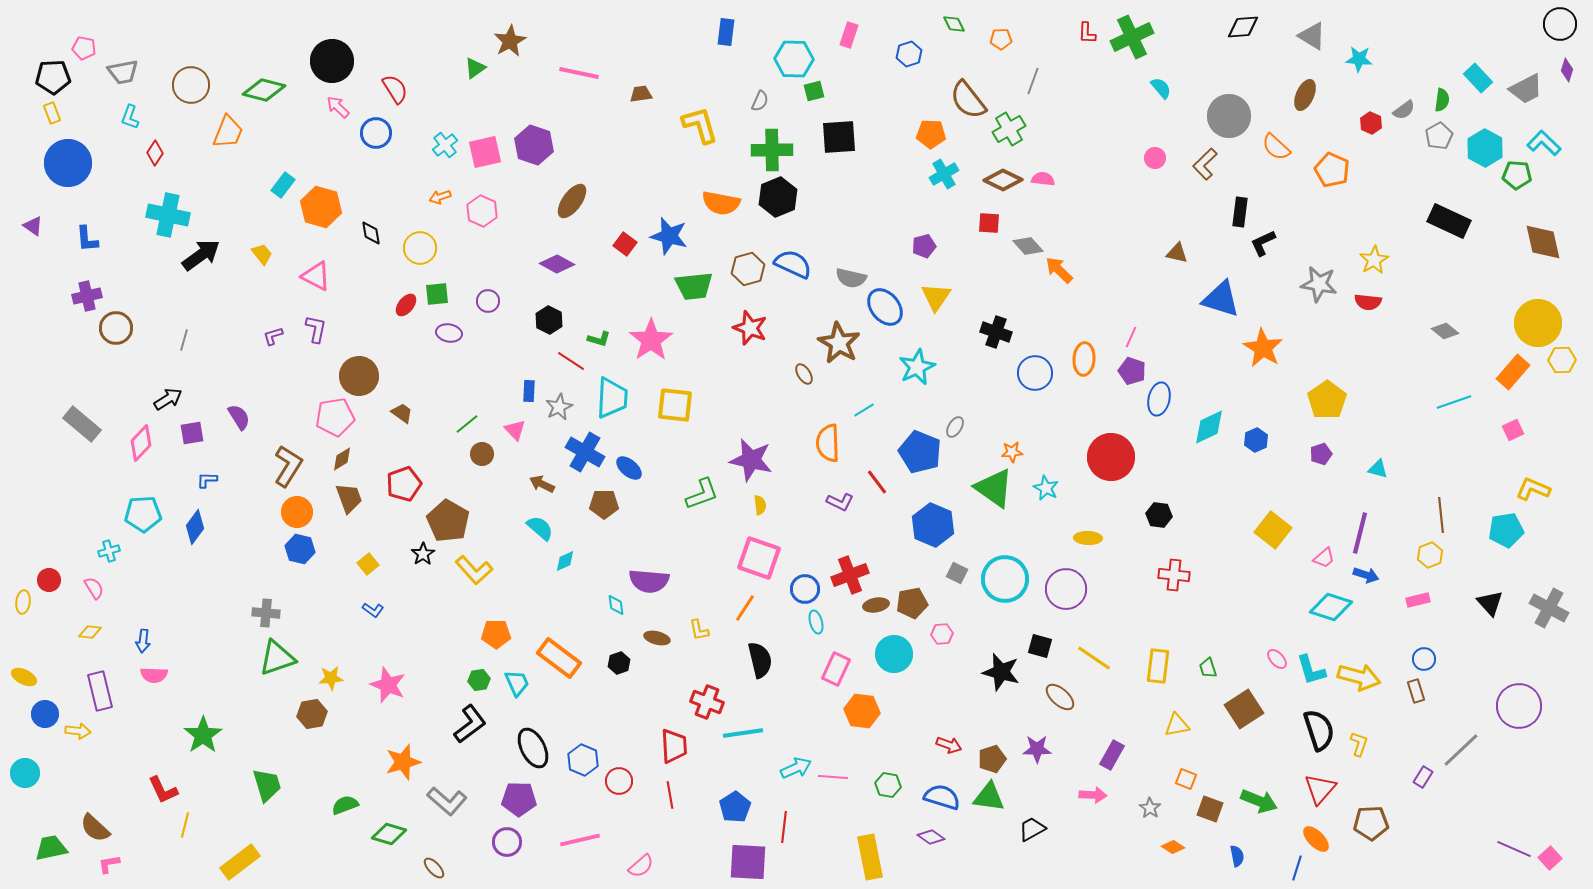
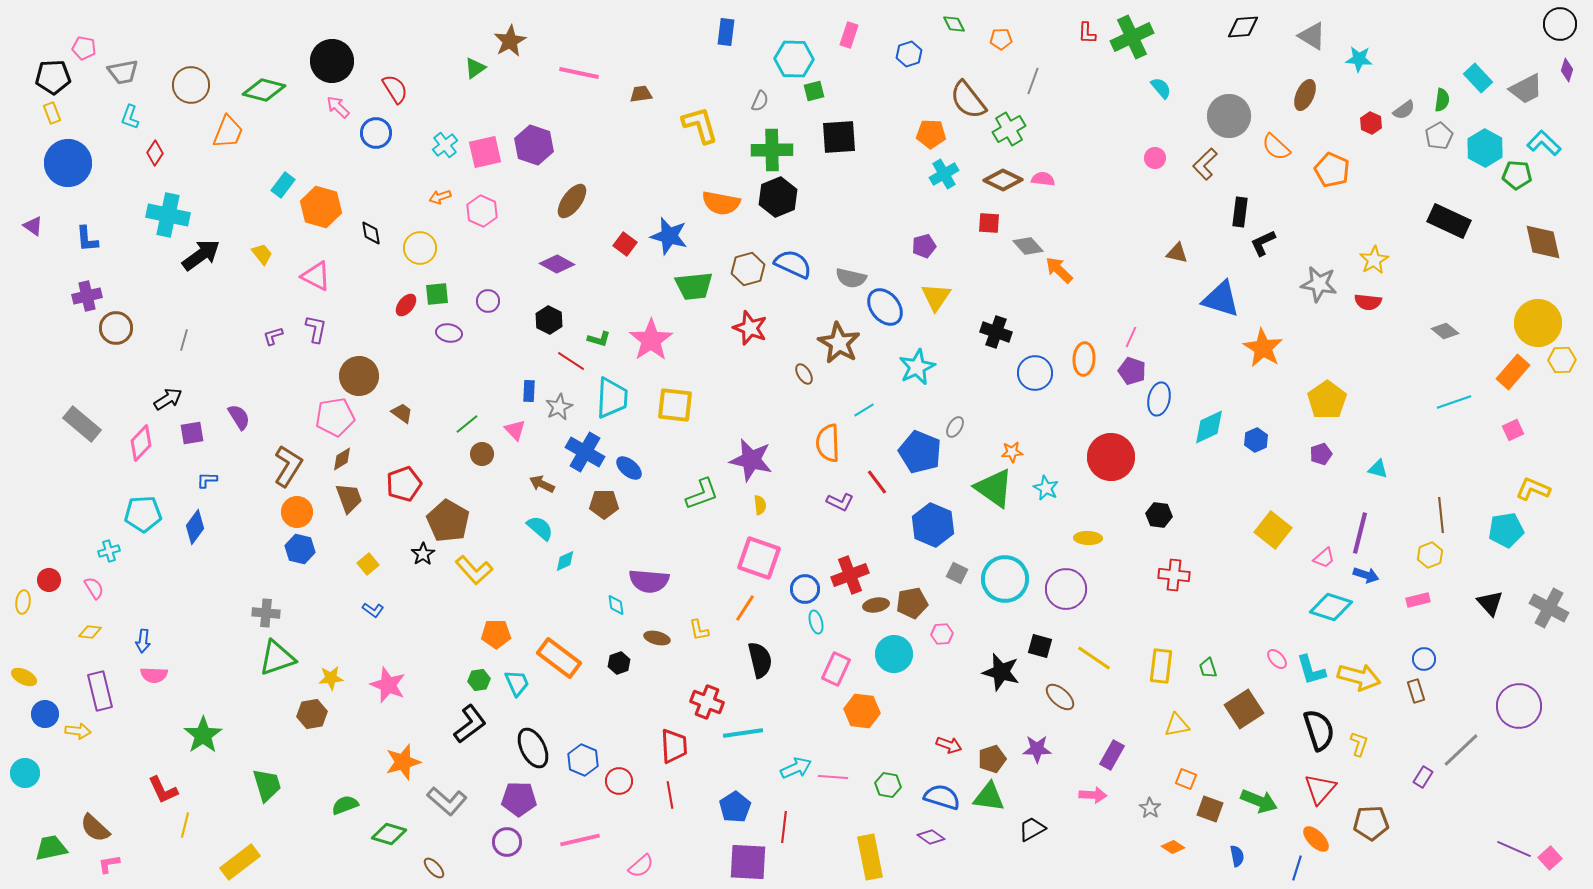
yellow rectangle at (1158, 666): moved 3 px right
